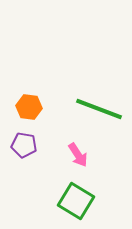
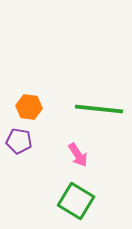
green line: rotated 15 degrees counterclockwise
purple pentagon: moved 5 px left, 4 px up
